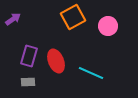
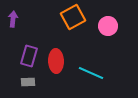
purple arrow: rotated 49 degrees counterclockwise
red ellipse: rotated 20 degrees clockwise
